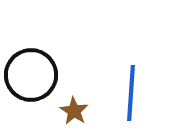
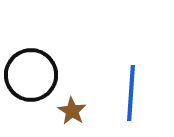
brown star: moved 2 px left
